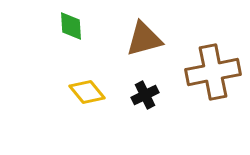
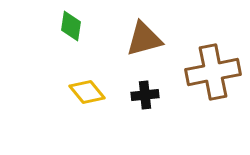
green diamond: rotated 12 degrees clockwise
black cross: rotated 20 degrees clockwise
